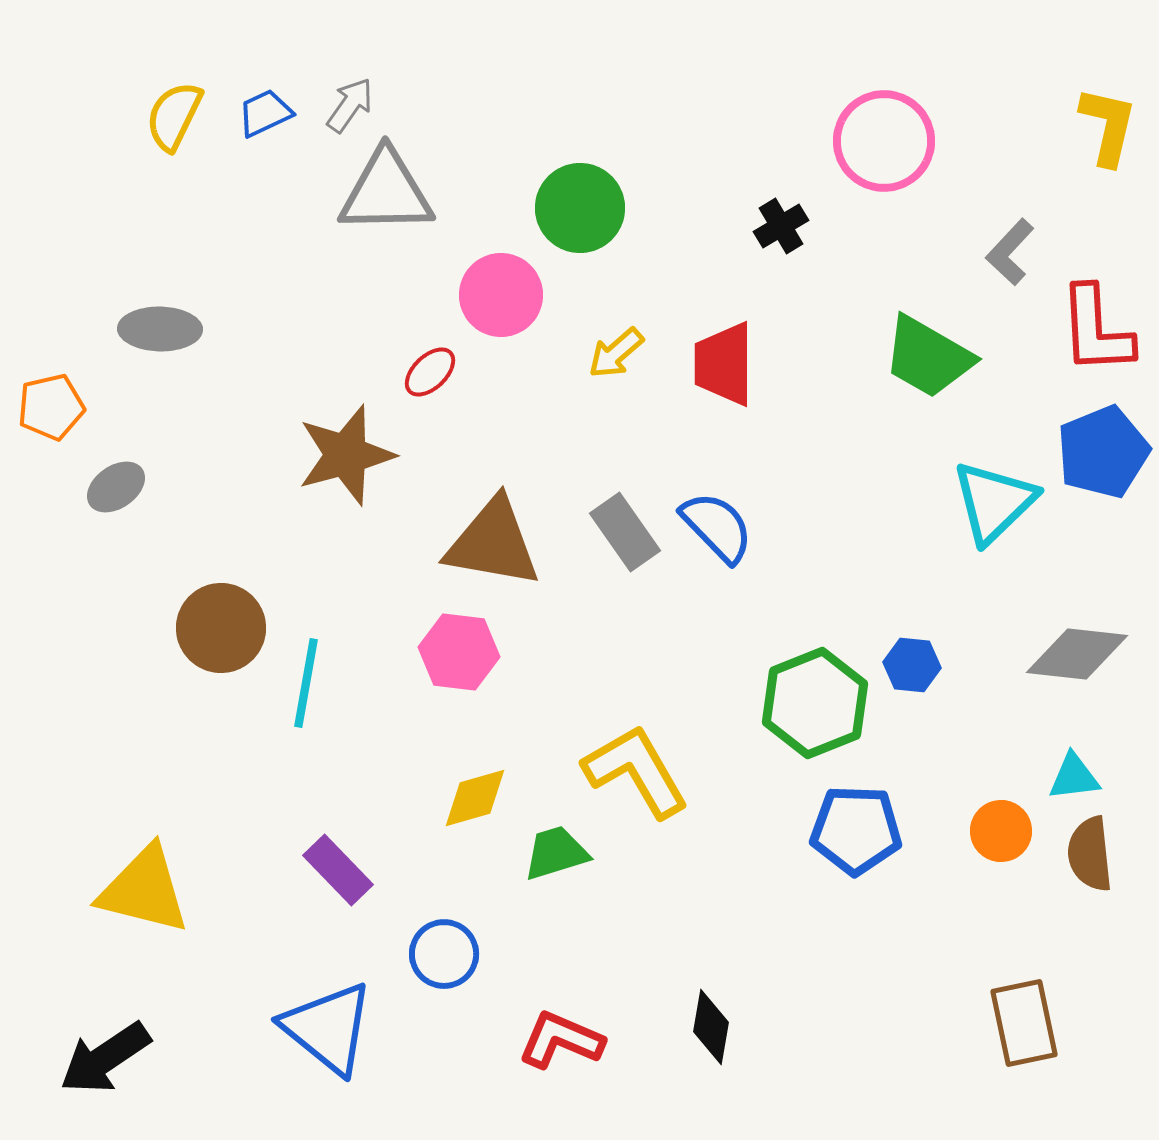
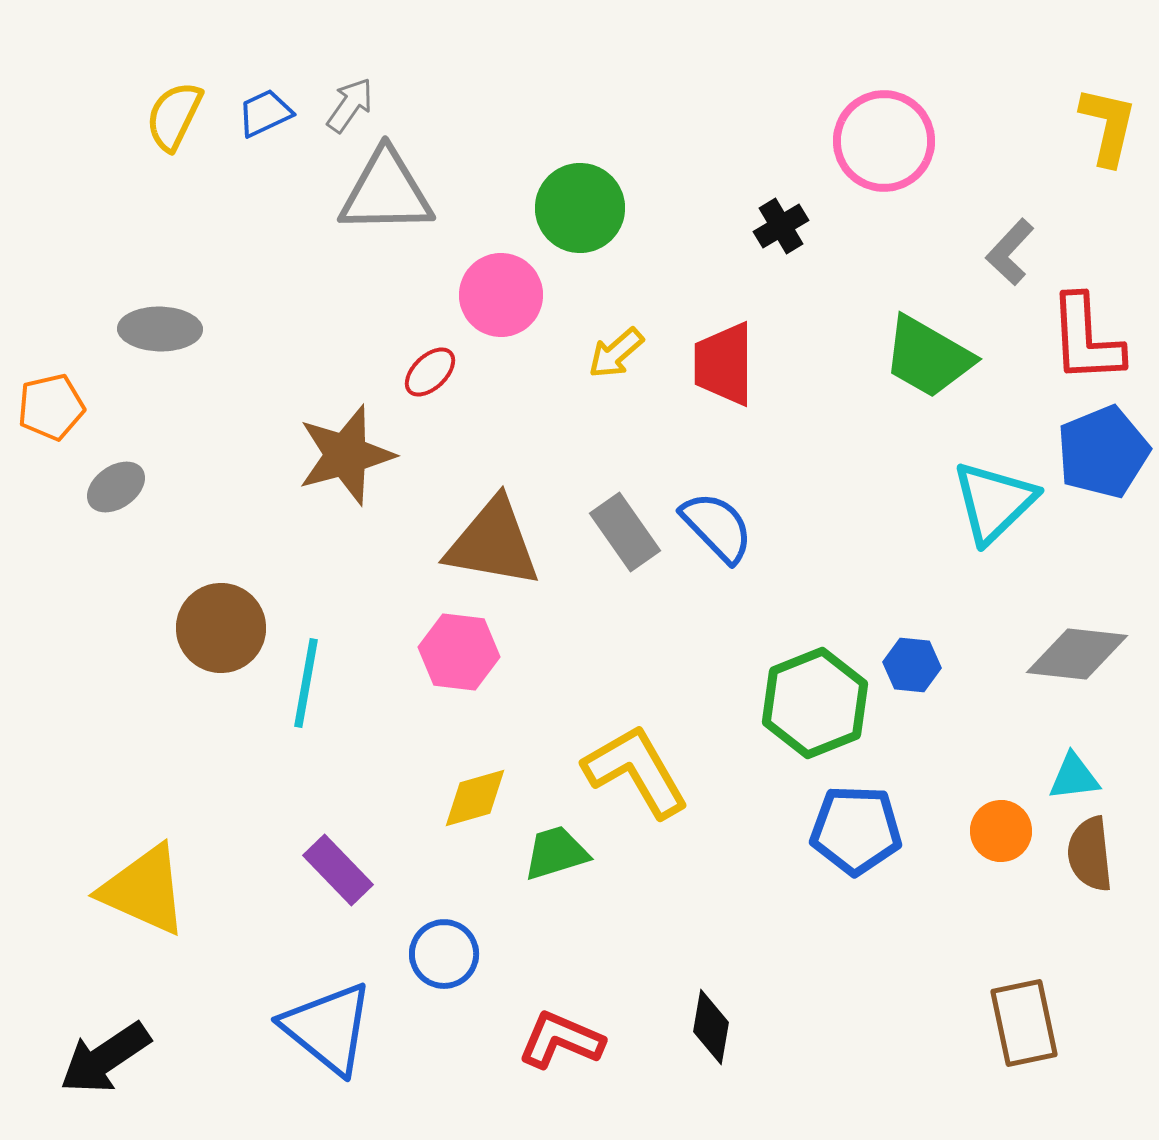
red L-shape at (1096, 330): moved 10 px left, 9 px down
yellow triangle at (144, 890): rotated 10 degrees clockwise
